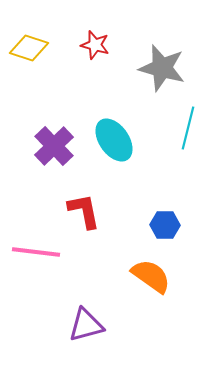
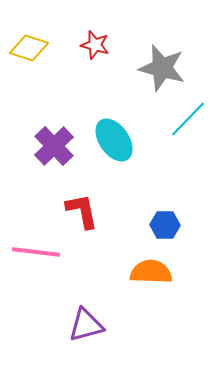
cyan line: moved 9 px up; rotated 30 degrees clockwise
red L-shape: moved 2 px left
orange semicircle: moved 4 px up; rotated 33 degrees counterclockwise
